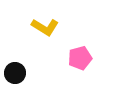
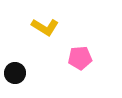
pink pentagon: rotated 10 degrees clockwise
